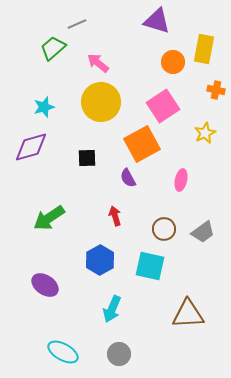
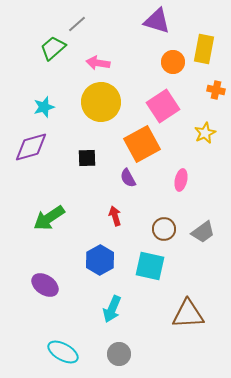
gray line: rotated 18 degrees counterclockwise
pink arrow: rotated 30 degrees counterclockwise
